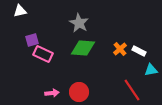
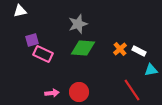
gray star: moved 1 px left, 1 px down; rotated 24 degrees clockwise
